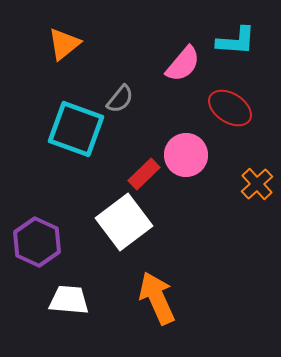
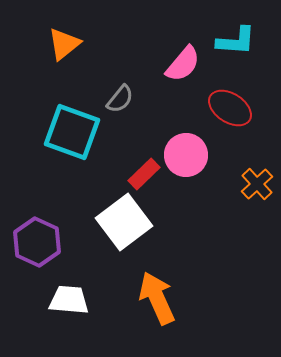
cyan square: moved 4 px left, 3 px down
